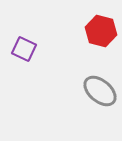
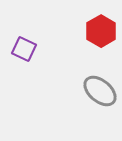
red hexagon: rotated 16 degrees clockwise
